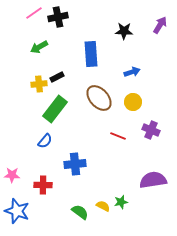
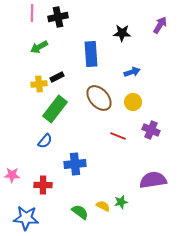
pink line: moved 2 px left; rotated 54 degrees counterclockwise
black star: moved 2 px left, 2 px down
blue star: moved 9 px right, 7 px down; rotated 15 degrees counterclockwise
